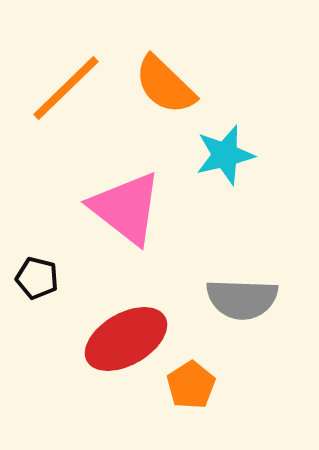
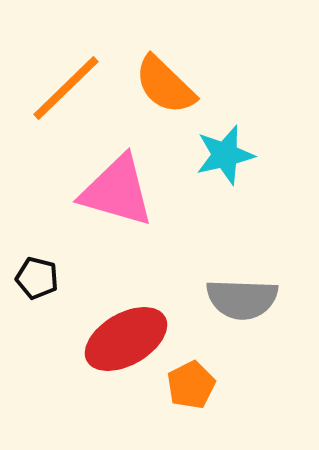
pink triangle: moved 9 px left, 17 px up; rotated 22 degrees counterclockwise
orange pentagon: rotated 6 degrees clockwise
